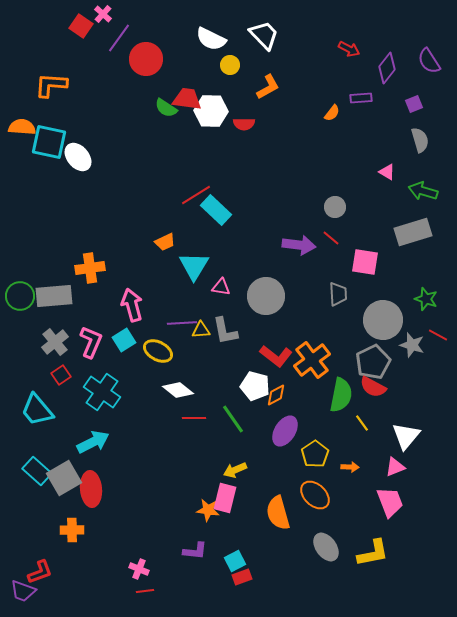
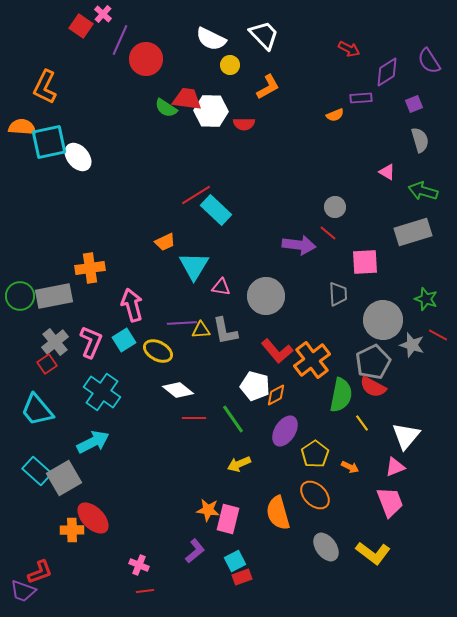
purple line at (119, 38): moved 1 px right, 2 px down; rotated 12 degrees counterclockwise
purple diamond at (387, 68): moved 4 px down; rotated 20 degrees clockwise
orange L-shape at (51, 85): moved 6 px left, 2 px down; rotated 68 degrees counterclockwise
orange semicircle at (332, 113): moved 3 px right, 2 px down; rotated 30 degrees clockwise
cyan square at (49, 142): rotated 24 degrees counterclockwise
red line at (331, 238): moved 3 px left, 5 px up
pink square at (365, 262): rotated 12 degrees counterclockwise
gray rectangle at (54, 296): rotated 6 degrees counterclockwise
red L-shape at (276, 356): moved 1 px right, 5 px up; rotated 12 degrees clockwise
red square at (61, 375): moved 14 px left, 11 px up
orange arrow at (350, 467): rotated 24 degrees clockwise
yellow arrow at (235, 470): moved 4 px right, 6 px up
red ellipse at (91, 489): moved 2 px right, 29 px down; rotated 40 degrees counterclockwise
pink rectangle at (225, 498): moved 3 px right, 21 px down
purple L-shape at (195, 551): rotated 45 degrees counterclockwise
yellow L-shape at (373, 553): rotated 48 degrees clockwise
pink cross at (139, 569): moved 4 px up
